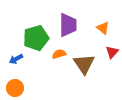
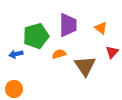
orange triangle: moved 2 px left
green pentagon: moved 2 px up
blue arrow: moved 5 px up; rotated 16 degrees clockwise
brown triangle: moved 1 px right, 2 px down
orange circle: moved 1 px left, 1 px down
